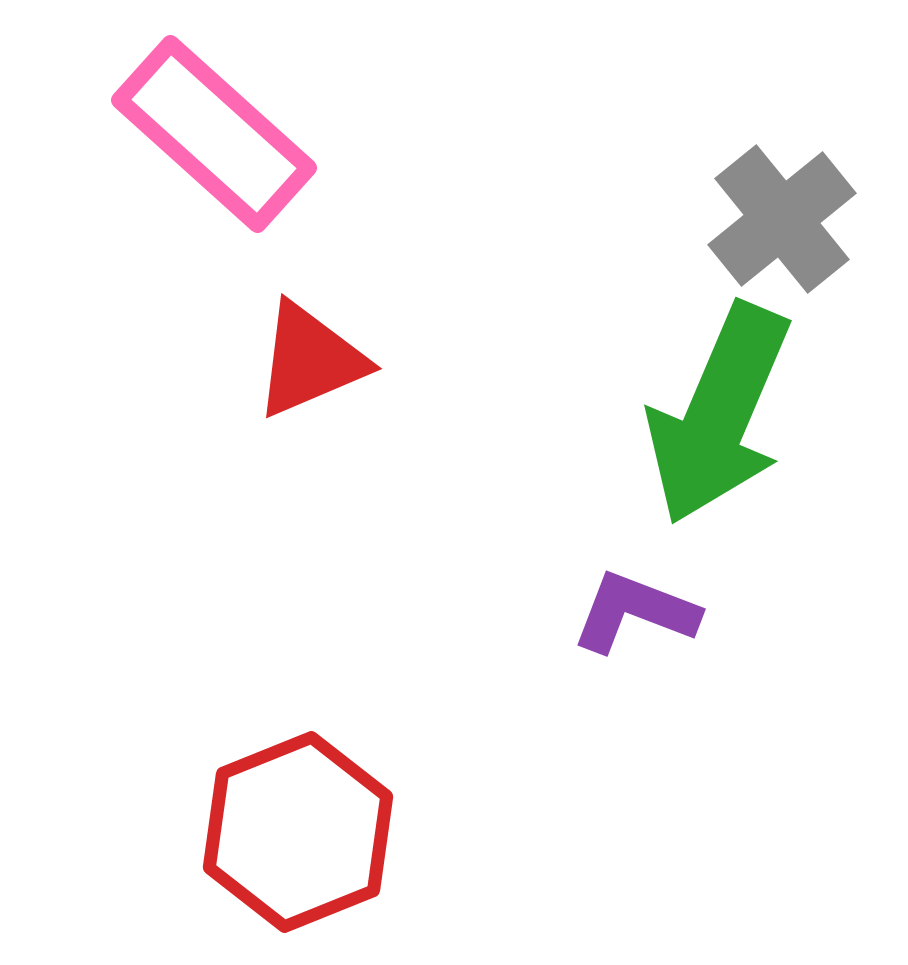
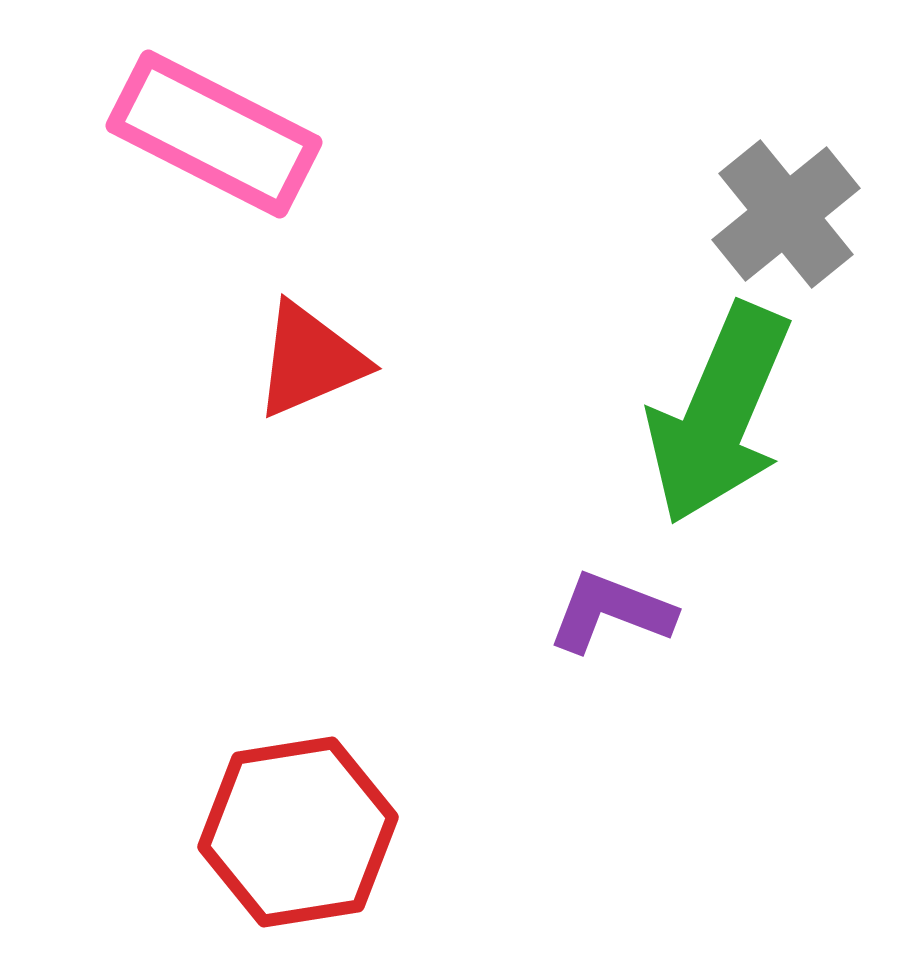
pink rectangle: rotated 15 degrees counterclockwise
gray cross: moved 4 px right, 5 px up
purple L-shape: moved 24 px left
red hexagon: rotated 13 degrees clockwise
